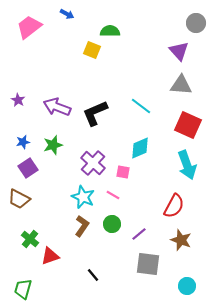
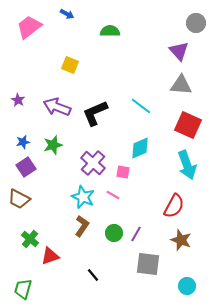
yellow square: moved 22 px left, 15 px down
purple square: moved 2 px left, 1 px up
green circle: moved 2 px right, 9 px down
purple line: moved 3 px left; rotated 21 degrees counterclockwise
